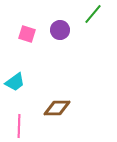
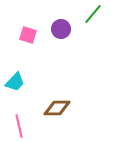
purple circle: moved 1 px right, 1 px up
pink square: moved 1 px right, 1 px down
cyan trapezoid: rotated 10 degrees counterclockwise
pink line: rotated 15 degrees counterclockwise
